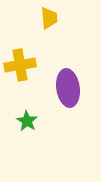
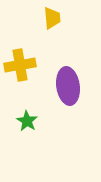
yellow trapezoid: moved 3 px right
purple ellipse: moved 2 px up
